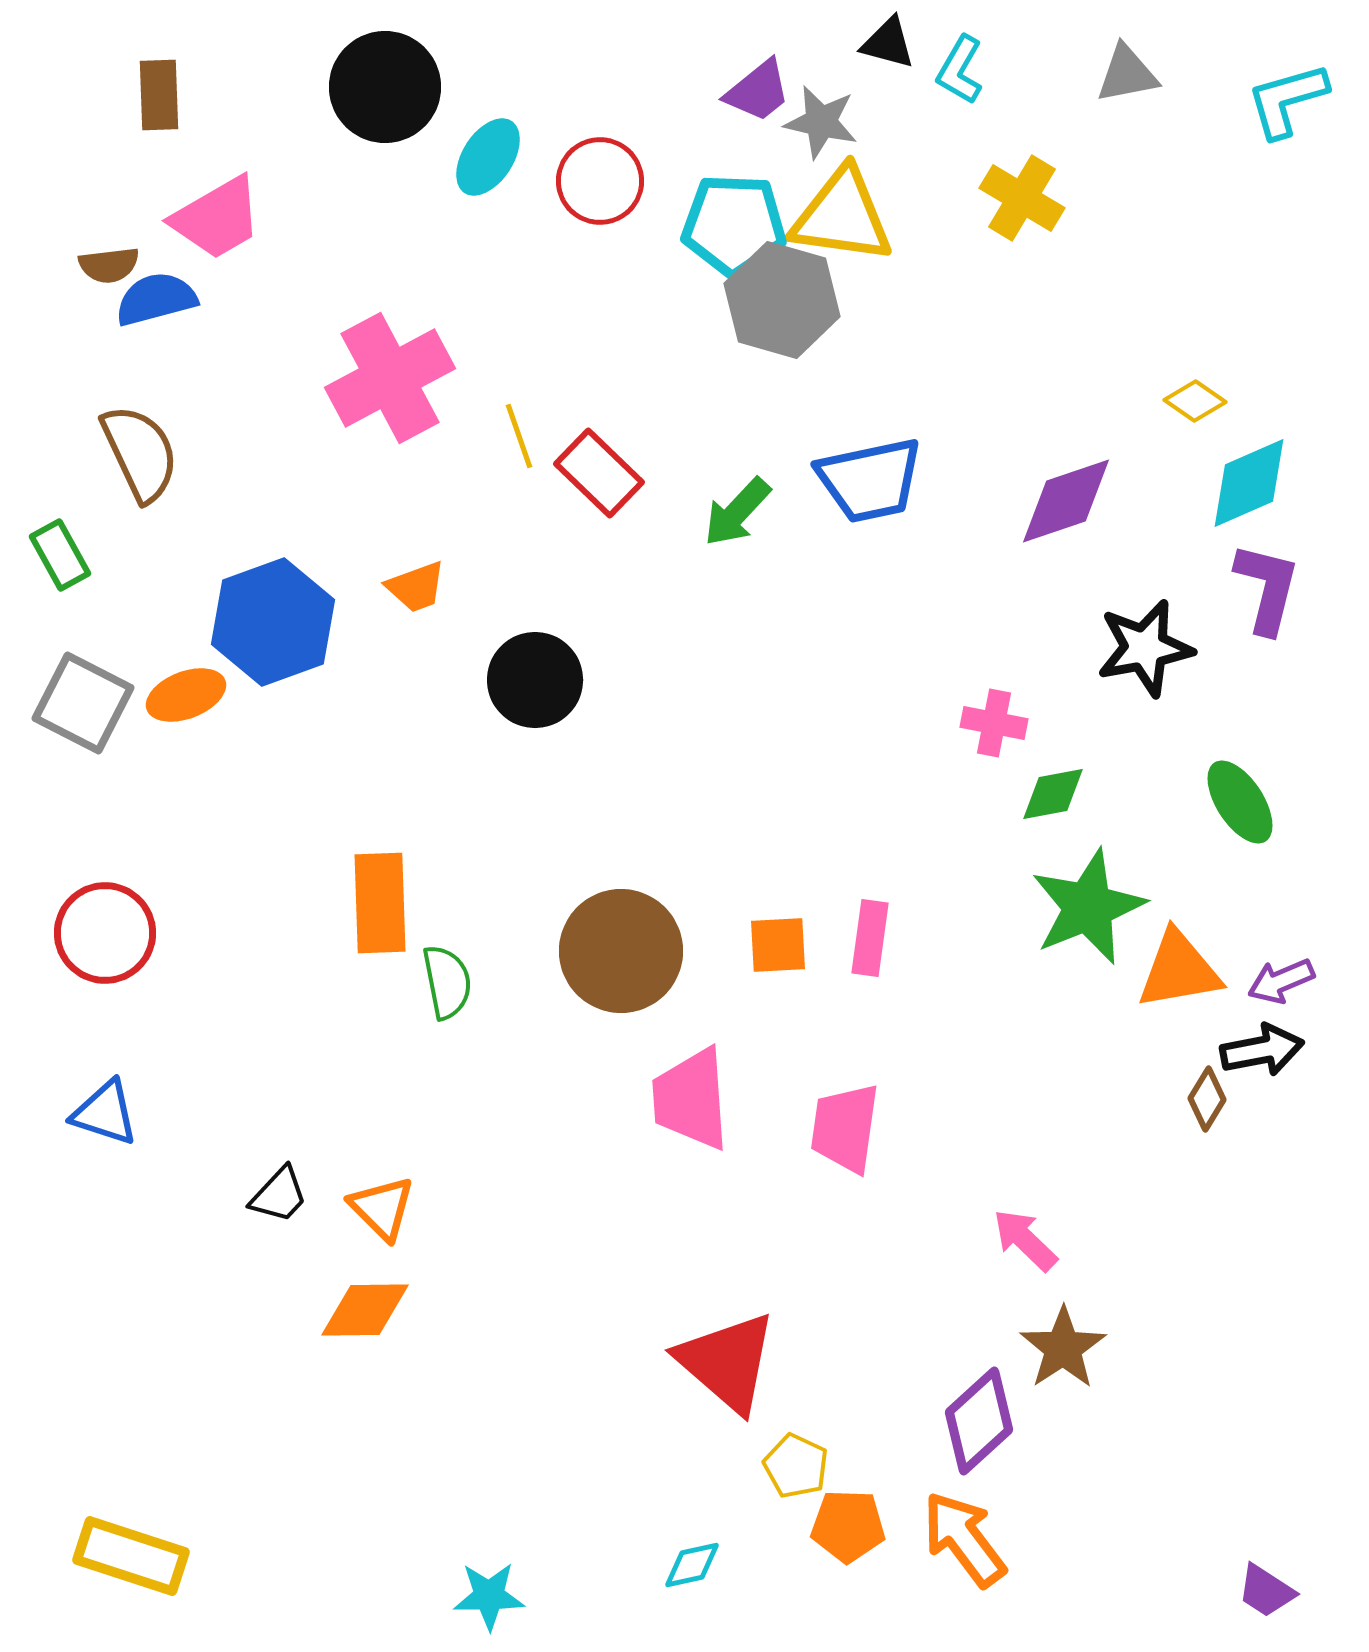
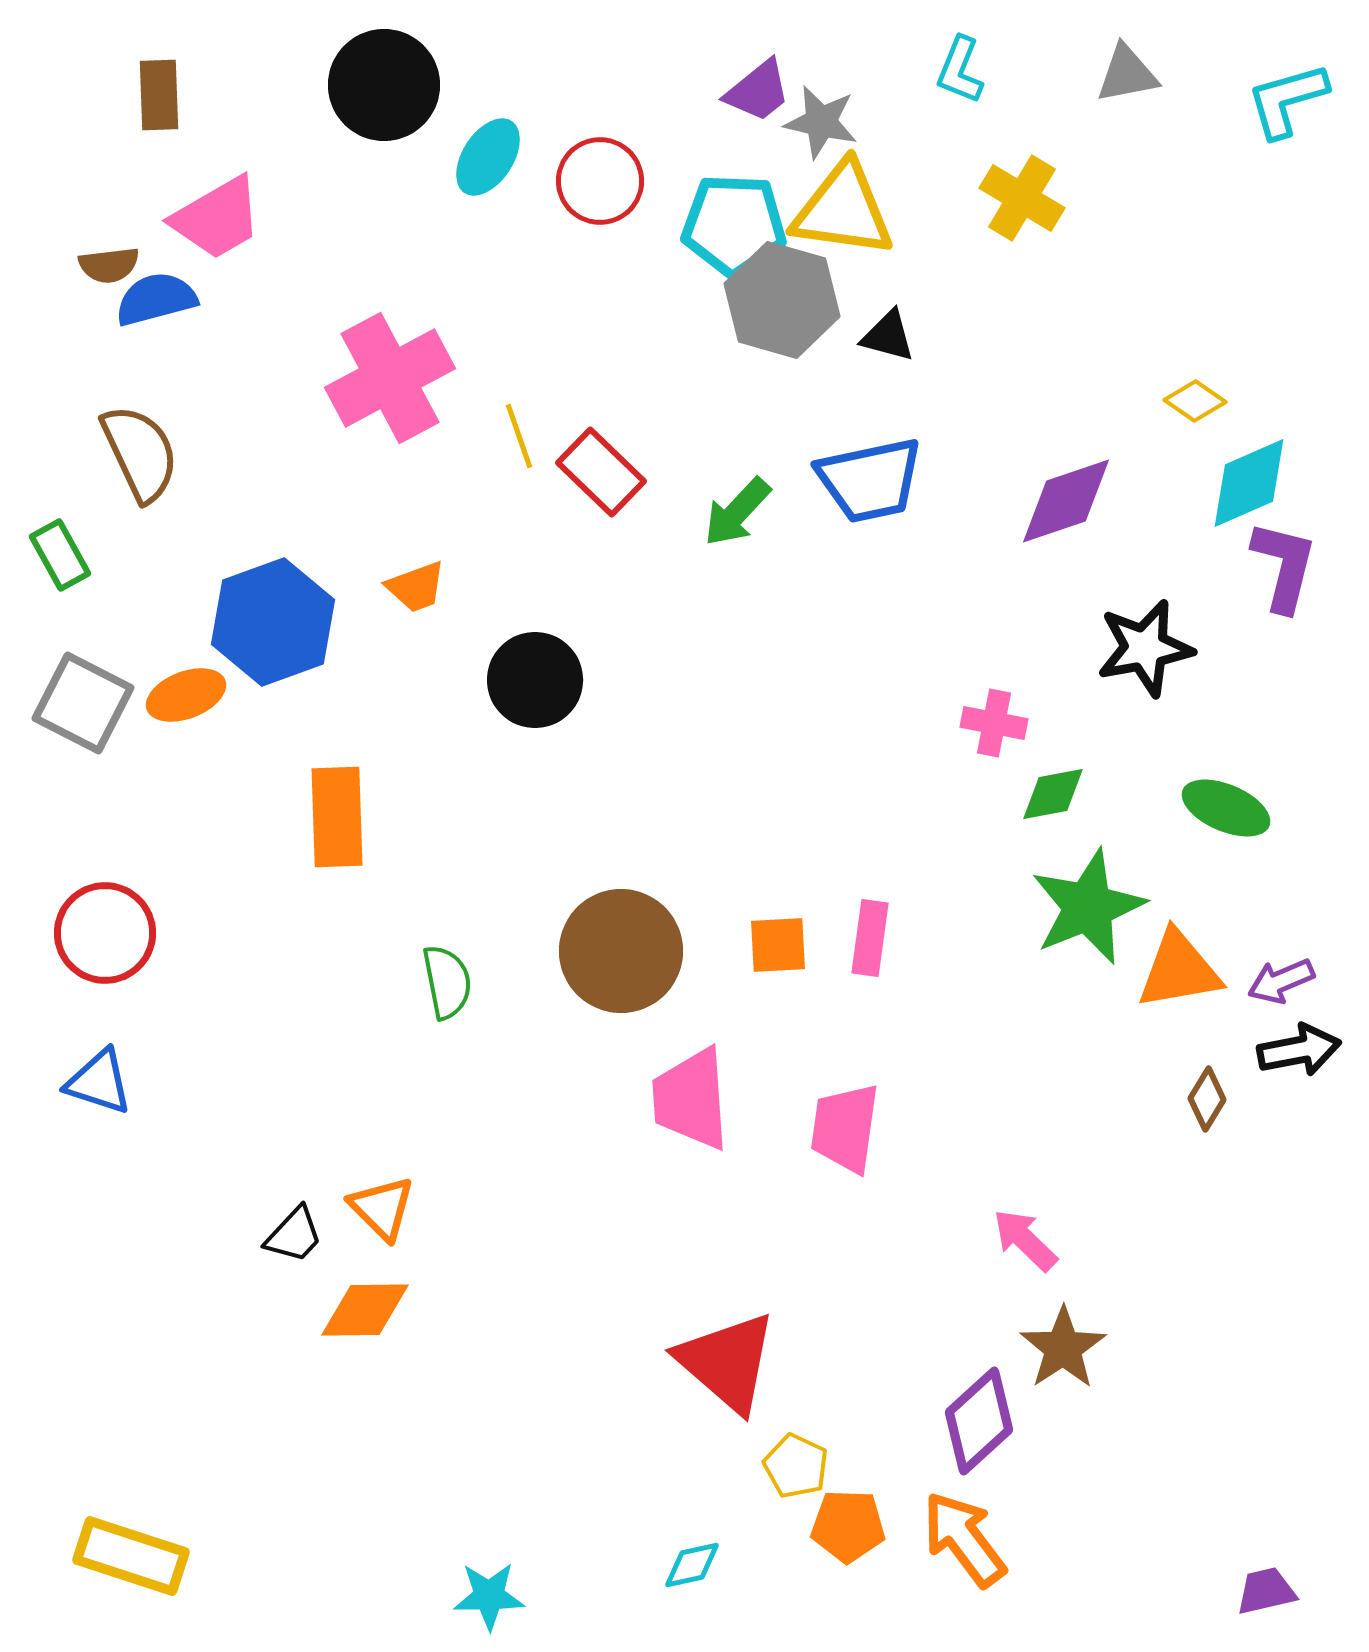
black triangle at (888, 43): moved 293 px down
cyan L-shape at (960, 70): rotated 8 degrees counterclockwise
black circle at (385, 87): moved 1 px left, 2 px up
yellow triangle at (842, 216): moved 1 px right, 6 px up
red rectangle at (599, 473): moved 2 px right, 1 px up
purple L-shape at (1267, 588): moved 17 px right, 22 px up
green ellipse at (1240, 802): moved 14 px left, 6 px down; rotated 34 degrees counterclockwise
orange rectangle at (380, 903): moved 43 px left, 86 px up
black arrow at (1262, 1050): moved 37 px right
blue triangle at (105, 1113): moved 6 px left, 31 px up
black trapezoid at (279, 1195): moved 15 px right, 40 px down
purple trapezoid at (1266, 1591): rotated 134 degrees clockwise
